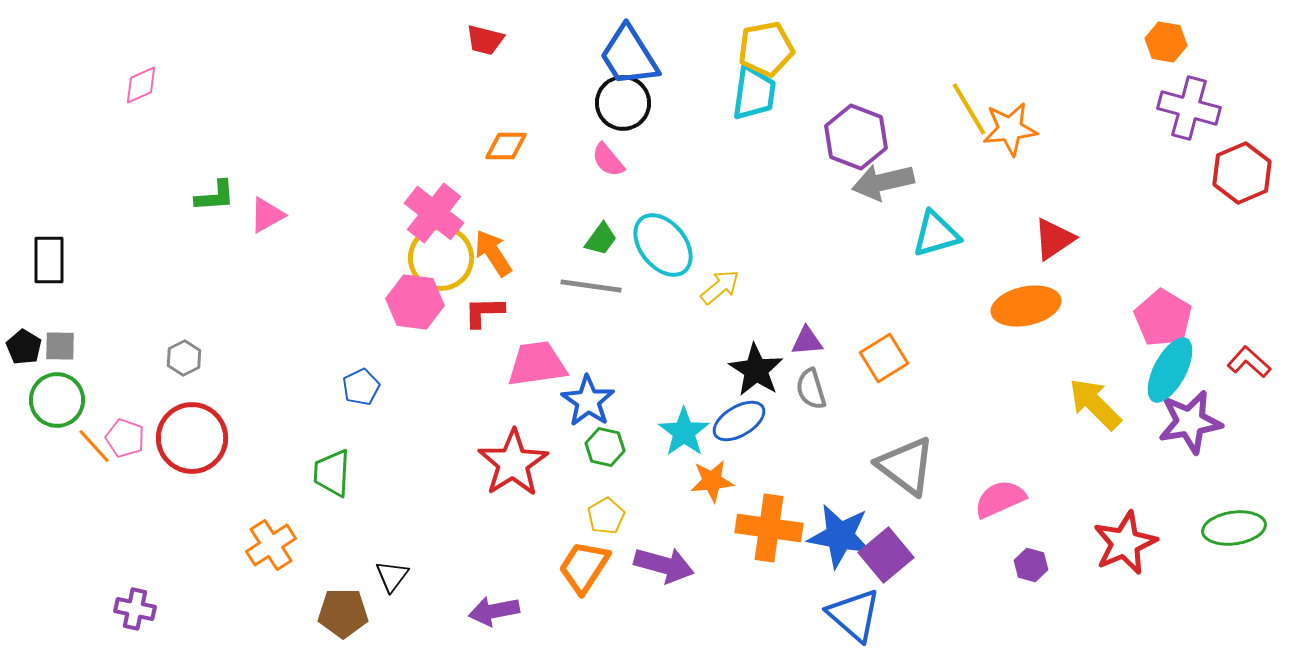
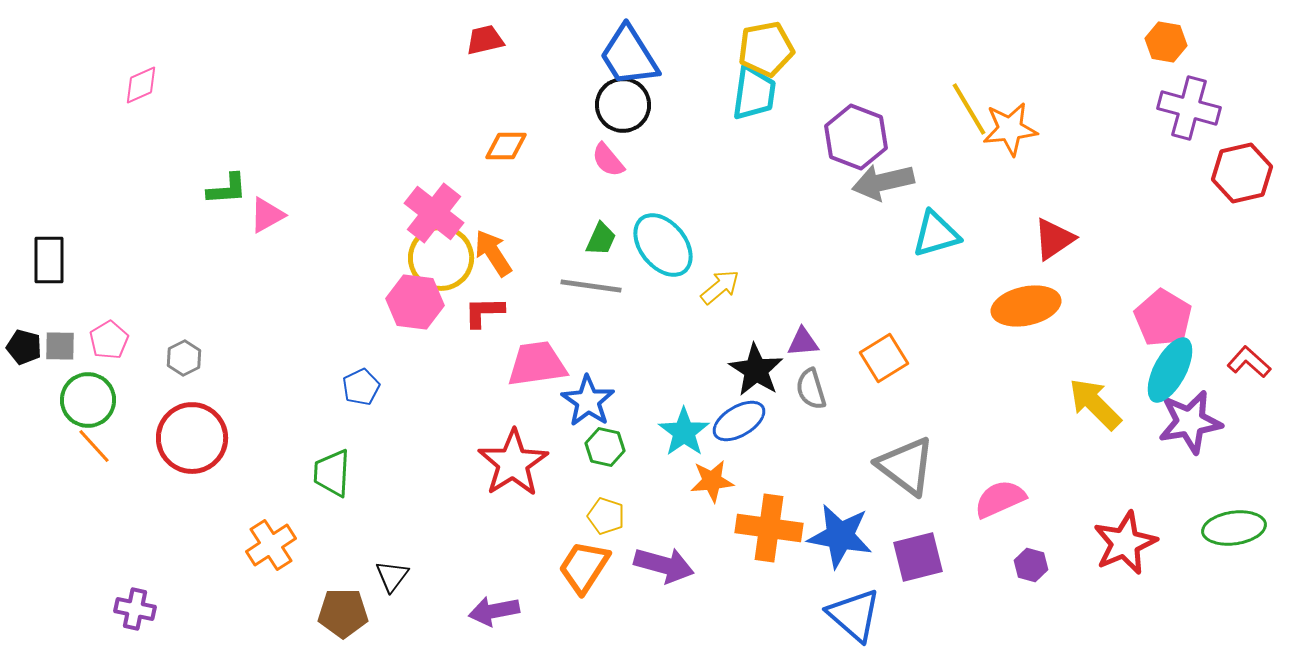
red trapezoid at (485, 40): rotated 153 degrees clockwise
black circle at (623, 103): moved 2 px down
red hexagon at (1242, 173): rotated 10 degrees clockwise
green L-shape at (215, 196): moved 12 px right, 7 px up
green trapezoid at (601, 239): rotated 12 degrees counterclockwise
purple triangle at (807, 341): moved 4 px left, 1 px down
black pentagon at (24, 347): rotated 16 degrees counterclockwise
green circle at (57, 400): moved 31 px right
pink pentagon at (125, 438): moved 16 px left, 98 px up; rotated 21 degrees clockwise
yellow pentagon at (606, 516): rotated 24 degrees counterclockwise
purple square at (886, 555): moved 32 px right, 2 px down; rotated 26 degrees clockwise
